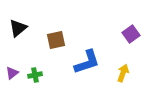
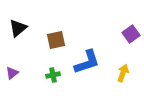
green cross: moved 18 px right
